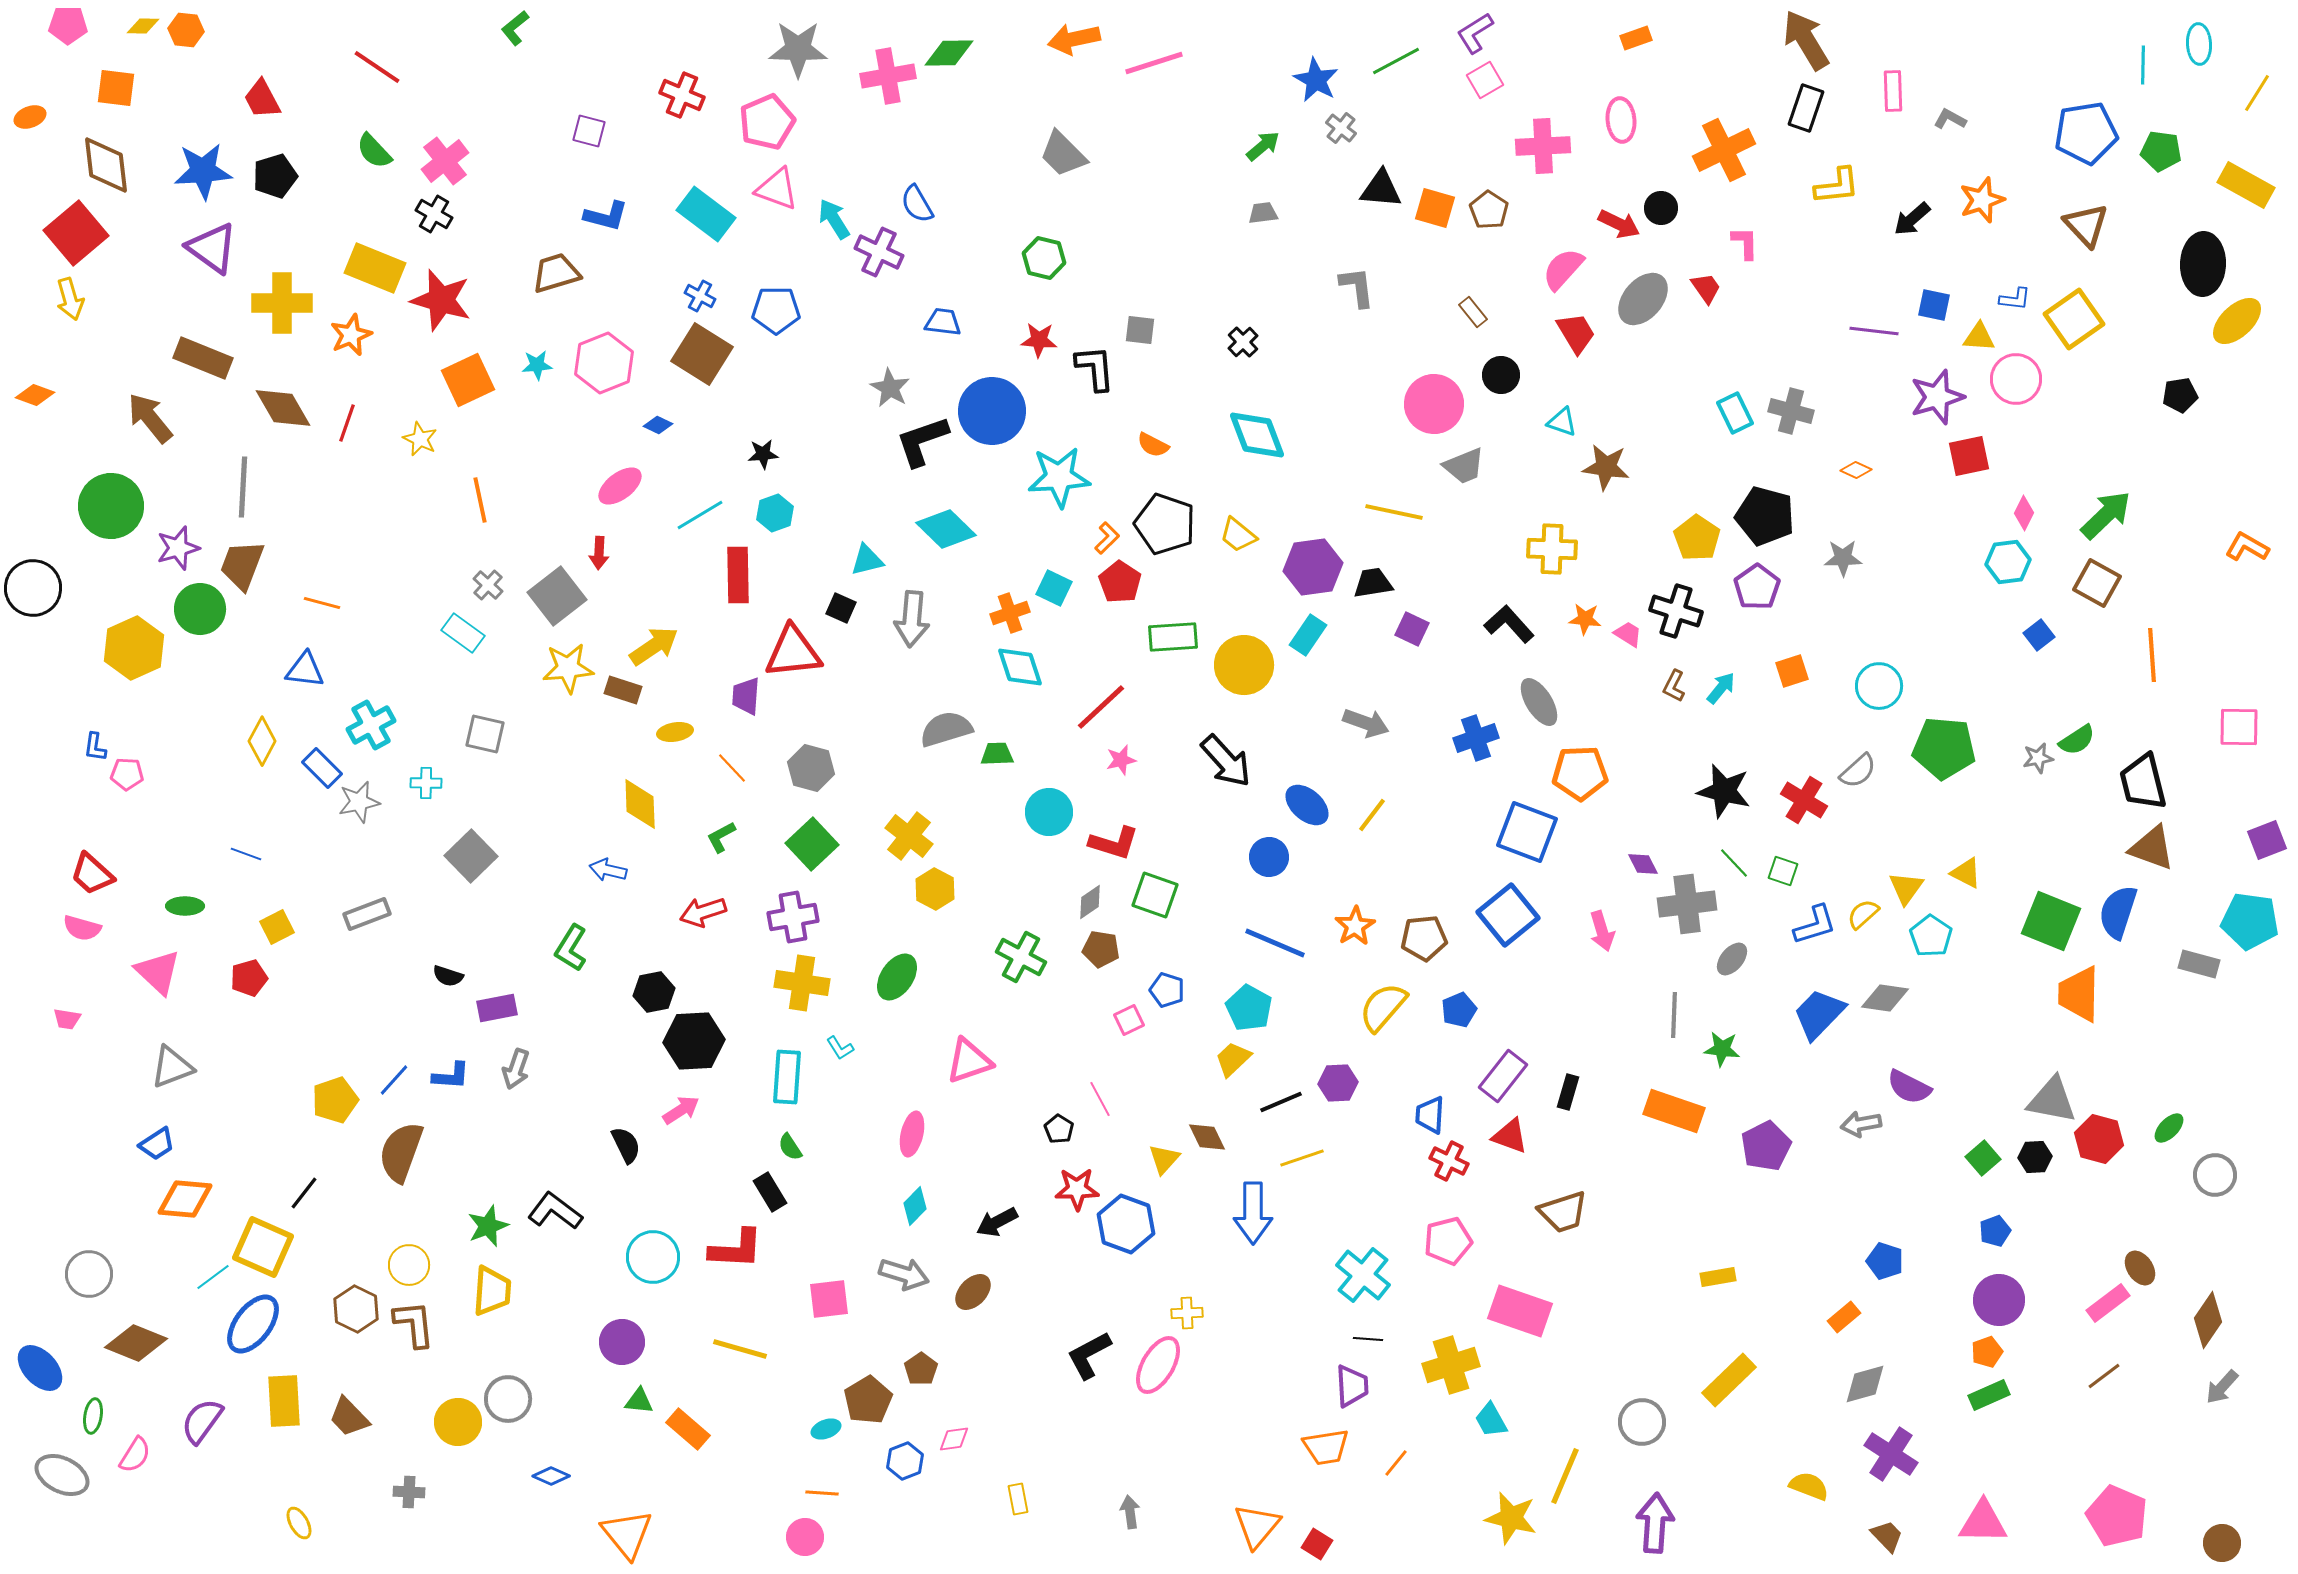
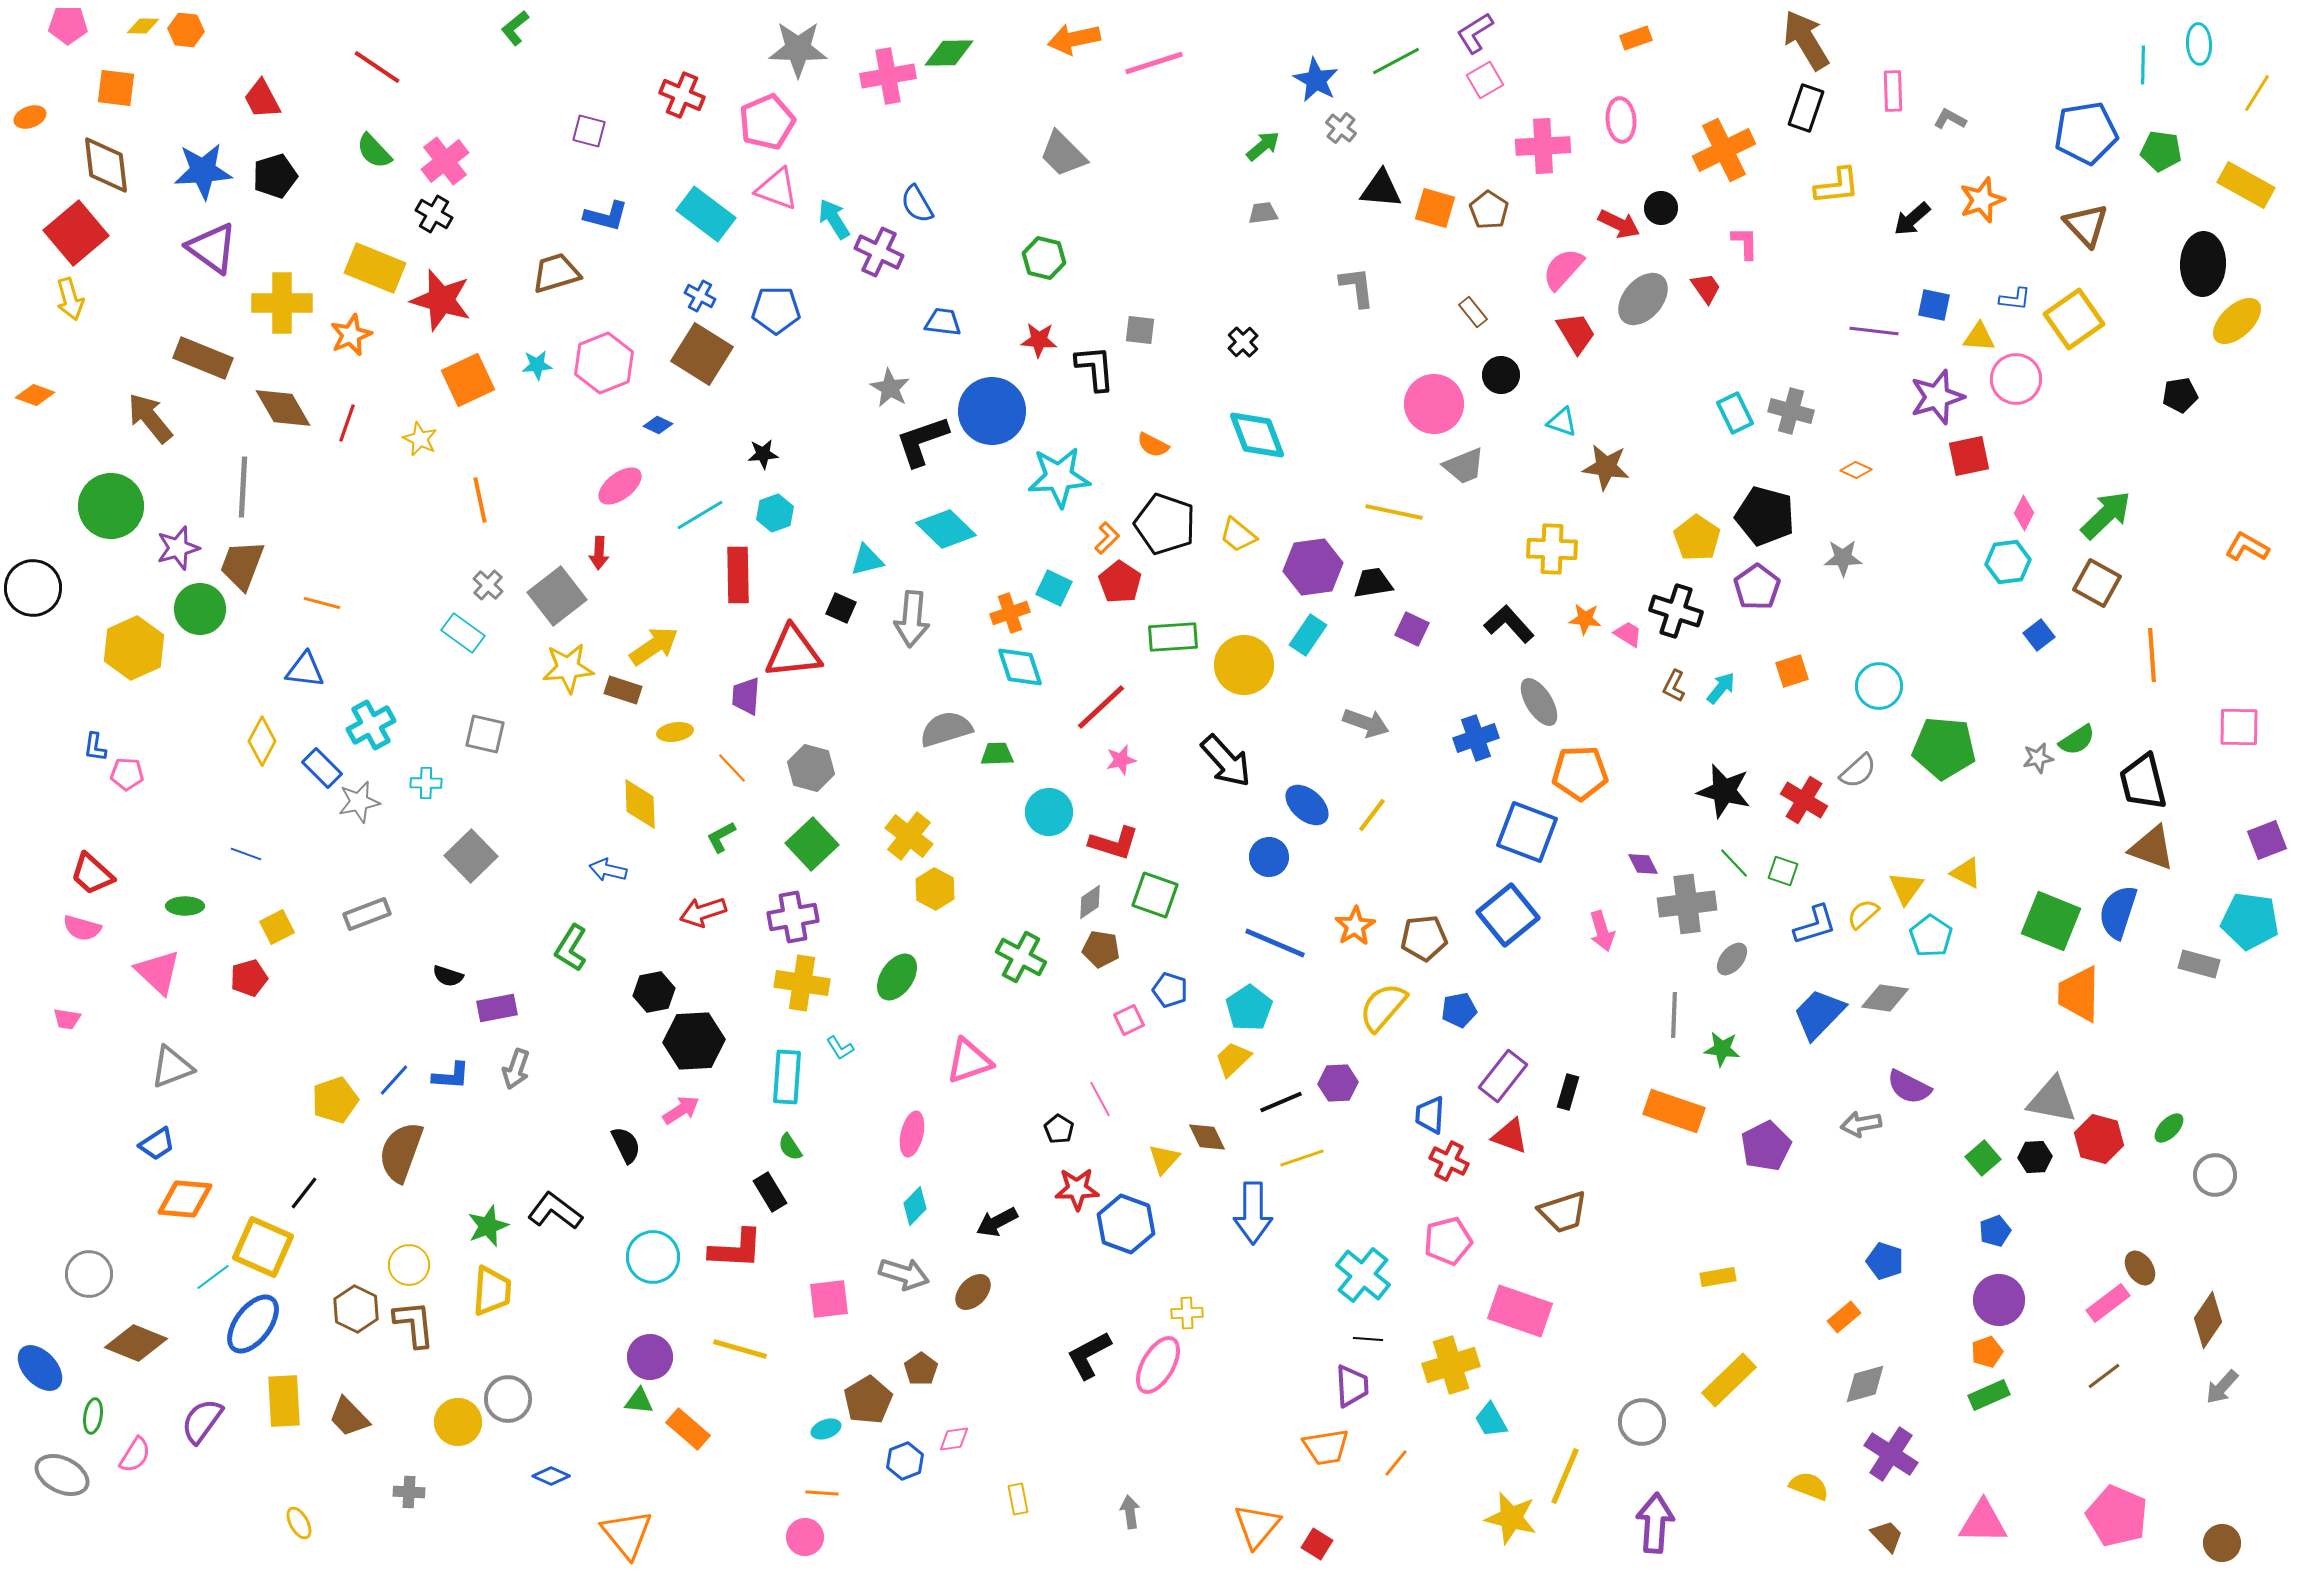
blue pentagon at (1167, 990): moved 3 px right
cyan pentagon at (1249, 1008): rotated 9 degrees clockwise
blue pentagon at (1459, 1010): rotated 12 degrees clockwise
purple circle at (622, 1342): moved 28 px right, 15 px down
